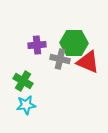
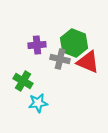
green hexagon: rotated 20 degrees clockwise
cyan star: moved 12 px right, 2 px up
